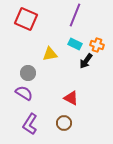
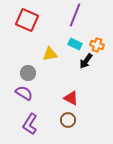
red square: moved 1 px right, 1 px down
brown circle: moved 4 px right, 3 px up
